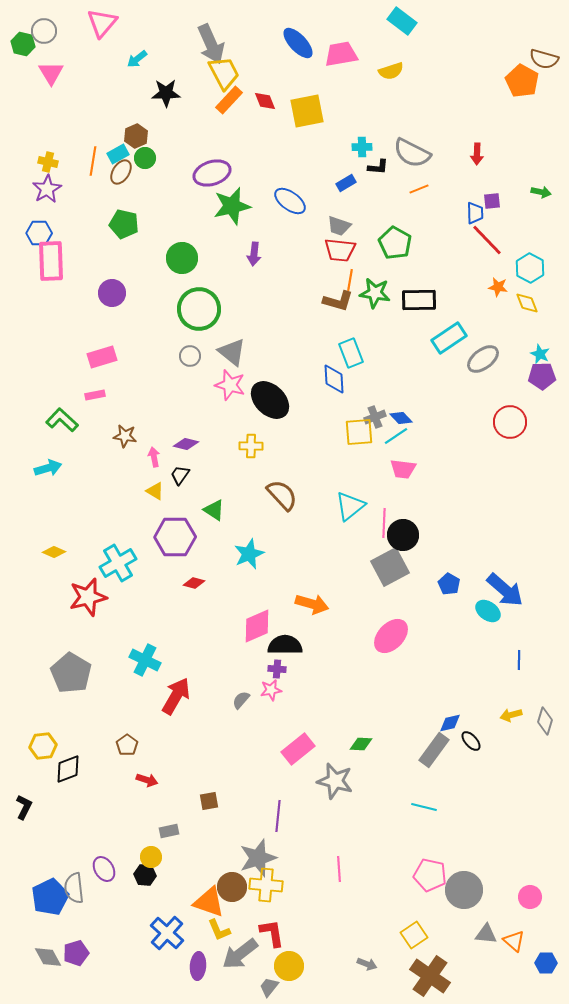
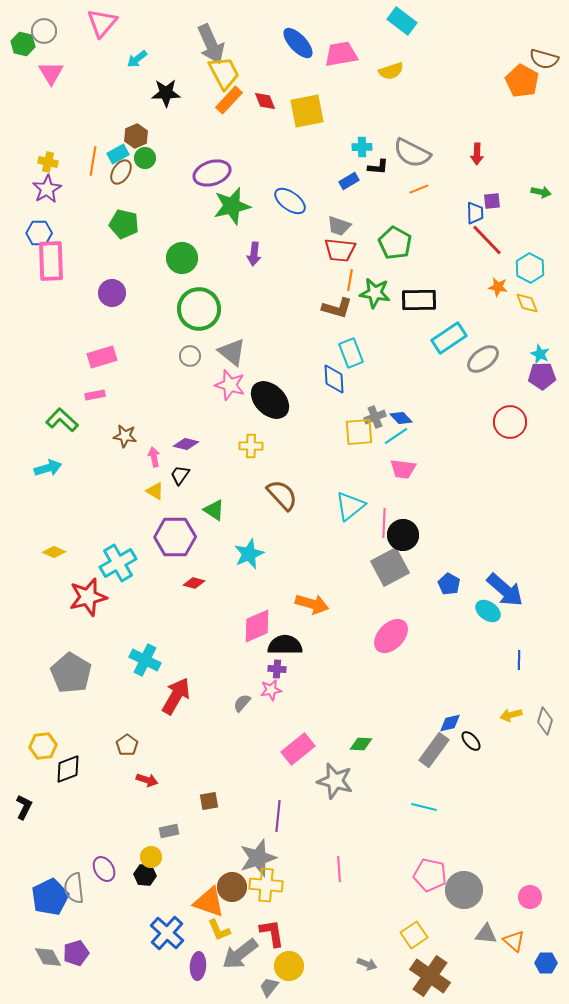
blue rectangle at (346, 183): moved 3 px right, 2 px up
brown L-shape at (338, 301): moved 1 px left, 7 px down
gray semicircle at (241, 700): moved 1 px right, 3 px down
